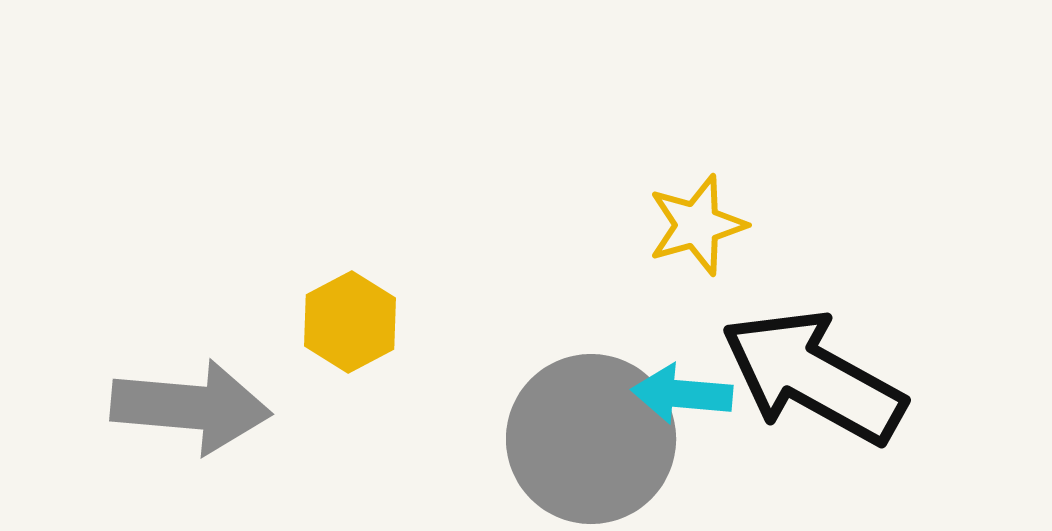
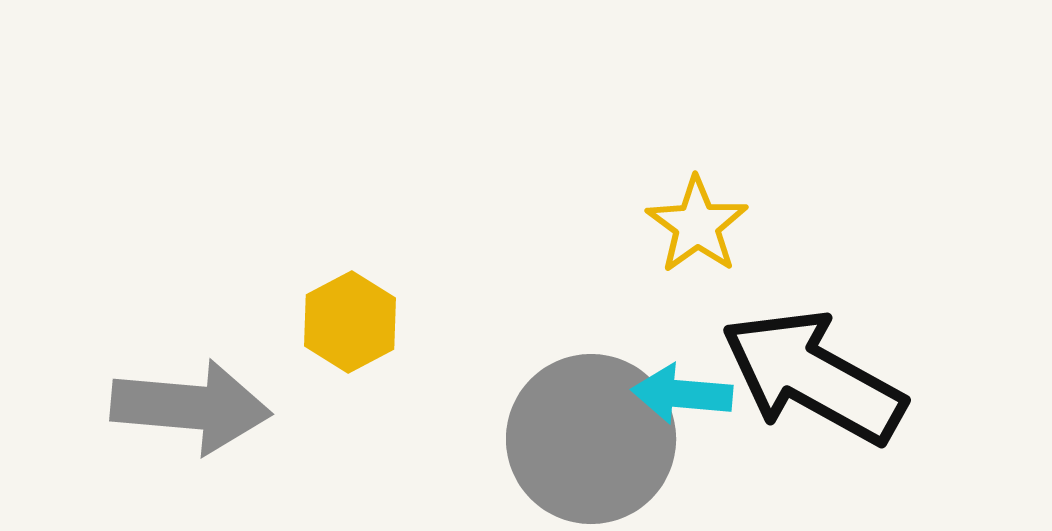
yellow star: rotated 20 degrees counterclockwise
